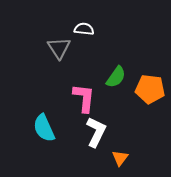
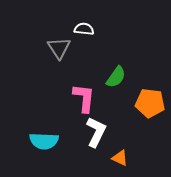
orange pentagon: moved 14 px down
cyan semicircle: moved 13 px down; rotated 64 degrees counterclockwise
orange triangle: rotated 42 degrees counterclockwise
